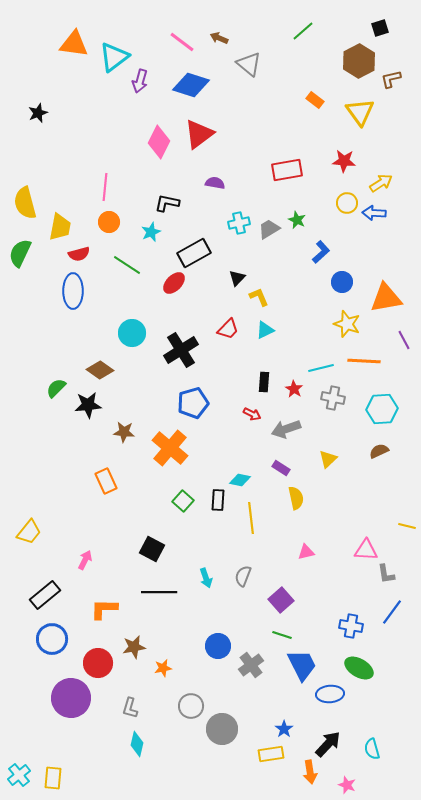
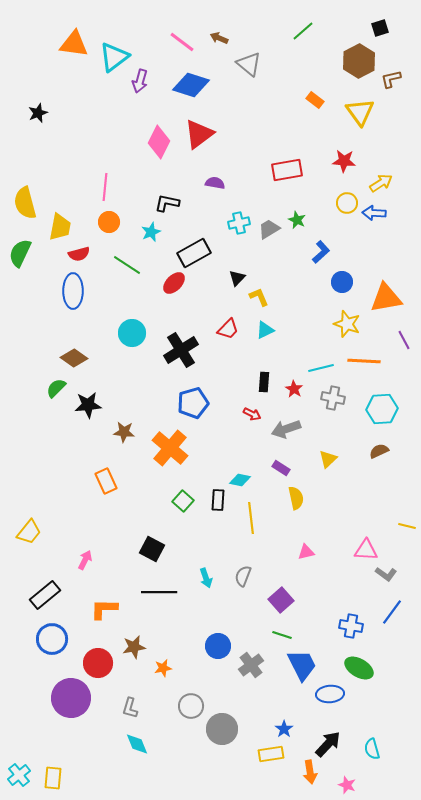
brown diamond at (100, 370): moved 26 px left, 12 px up
gray L-shape at (386, 574): rotated 45 degrees counterclockwise
cyan diamond at (137, 744): rotated 35 degrees counterclockwise
